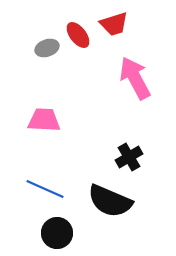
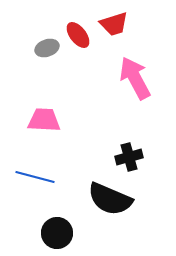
black cross: rotated 16 degrees clockwise
blue line: moved 10 px left, 12 px up; rotated 9 degrees counterclockwise
black semicircle: moved 2 px up
